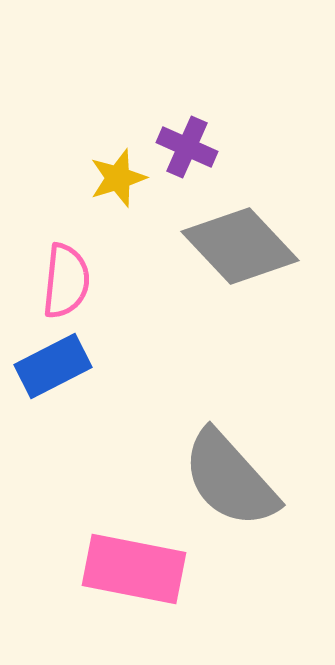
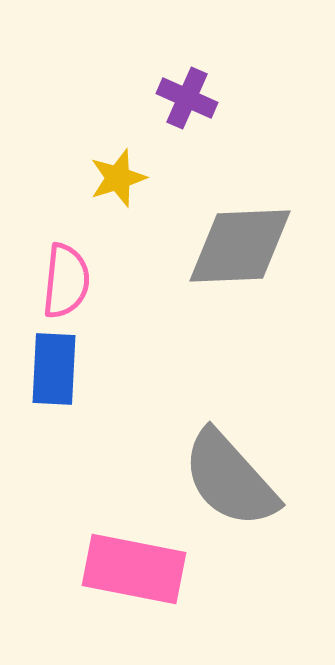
purple cross: moved 49 px up
gray diamond: rotated 49 degrees counterclockwise
blue rectangle: moved 1 px right, 3 px down; rotated 60 degrees counterclockwise
